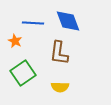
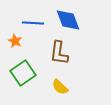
blue diamond: moved 1 px up
yellow semicircle: rotated 42 degrees clockwise
